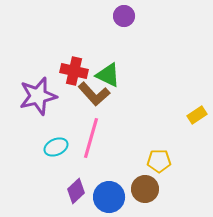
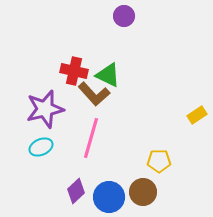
purple star: moved 7 px right, 13 px down
cyan ellipse: moved 15 px left
brown circle: moved 2 px left, 3 px down
